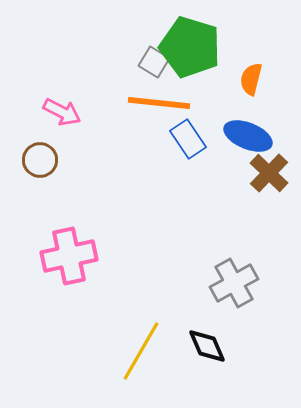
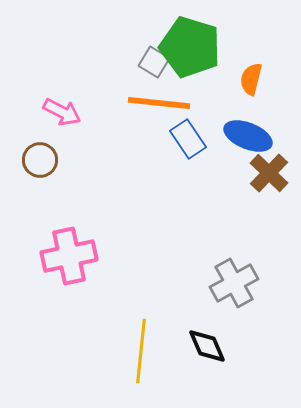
yellow line: rotated 24 degrees counterclockwise
